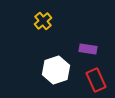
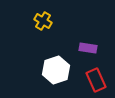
yellow cross: rotated 18 degrees counterclockwise
purple rectangle: moved 1 px up
